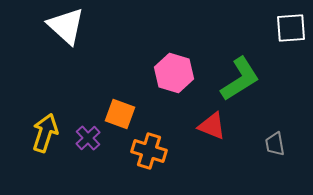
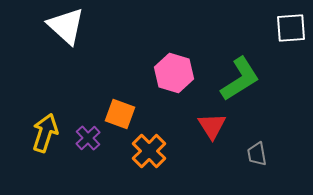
red triangle: rotated 36 degrees clockwise
gray trapezoid: moved 18 px left, 10 px down
orange cross: rotated 28 degrees clockwise
